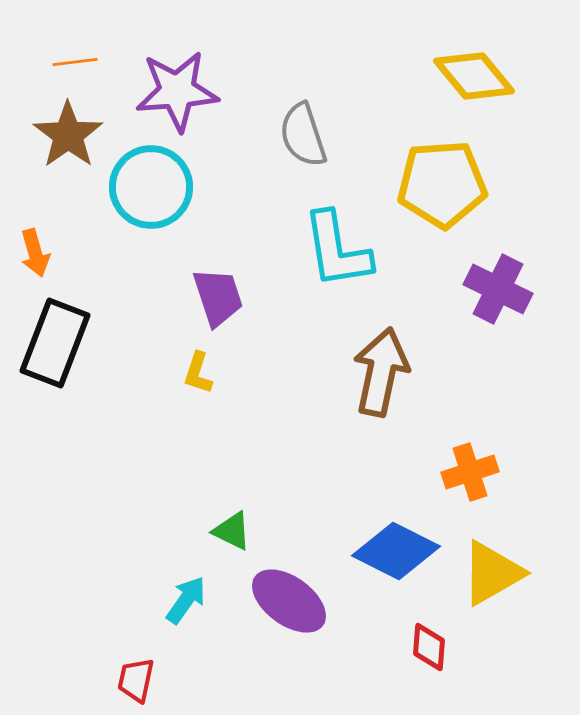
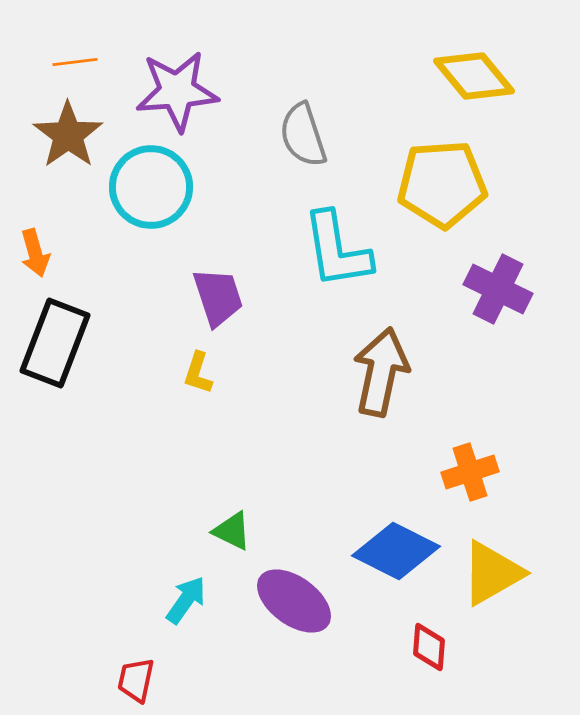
purple ellipse: moved 5 px right
